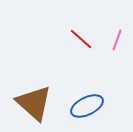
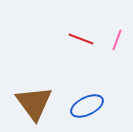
red line: rotated 20 degrees counterclockwise
brown triangle: rotated 12 degrees clockwise
